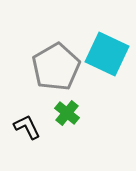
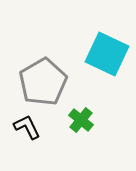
gray pentagon: moved 13 px left, 15 px down
green cross: moved 14 px right, 7 px down
